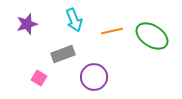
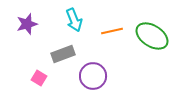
purple circle: moved 1 px left, 1 px up
